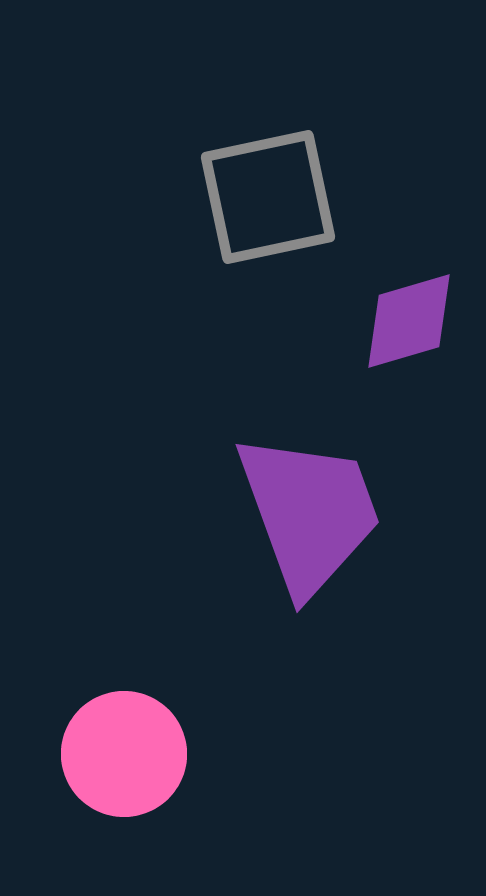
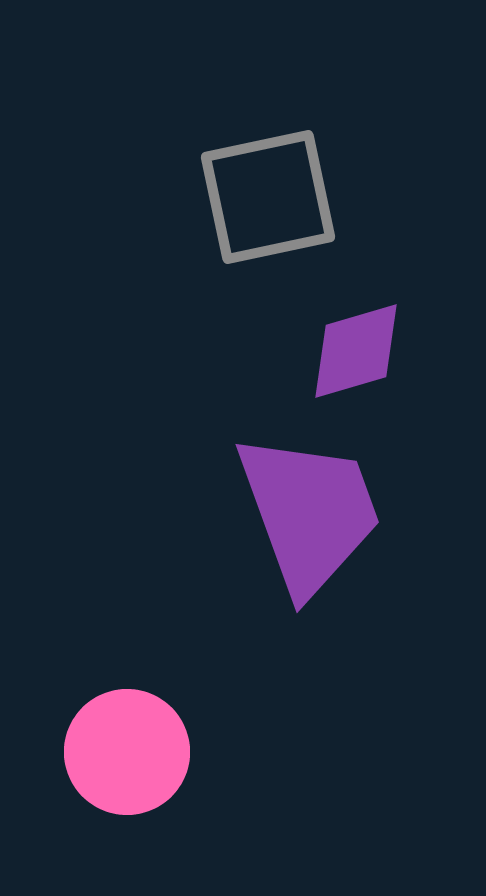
purple diamond: moved 53 px left, 30 px down
pink circle: moved 3 px right, 2 px up
